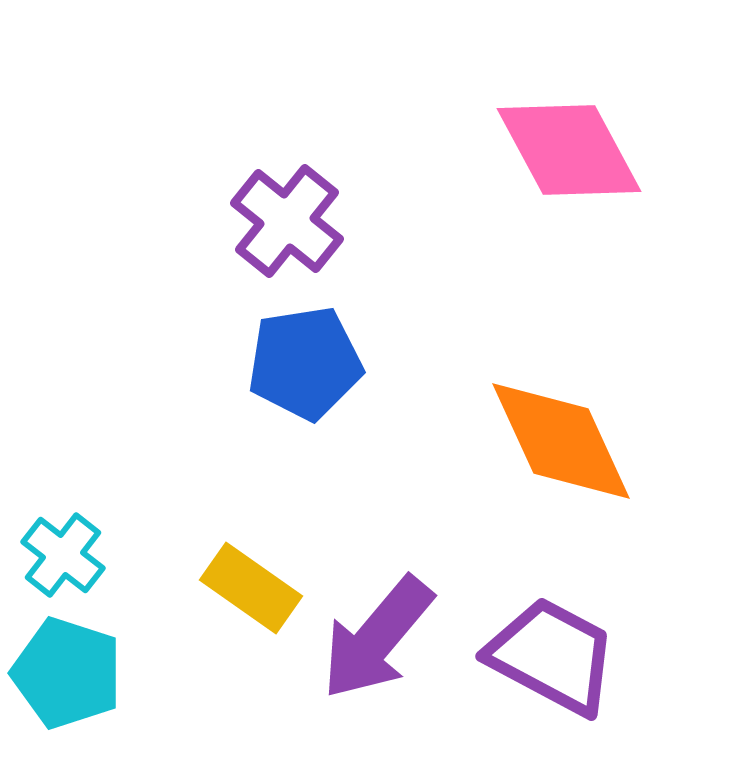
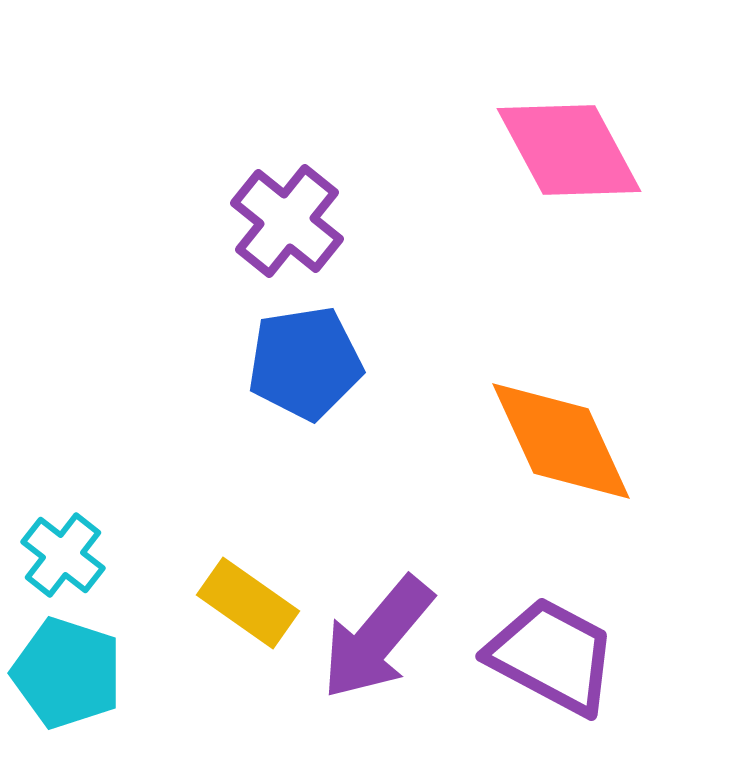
yellow rectangle: moved 3 px left, 15 px down
